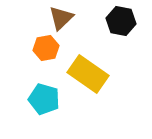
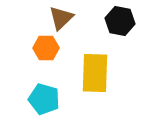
black hexagon: moved 1 px left
orange hexagon: rotated 10 degrees clockwise
yellow rectangle: moved 7 px right, 1 px up; rotated 57 degrees clockwise
